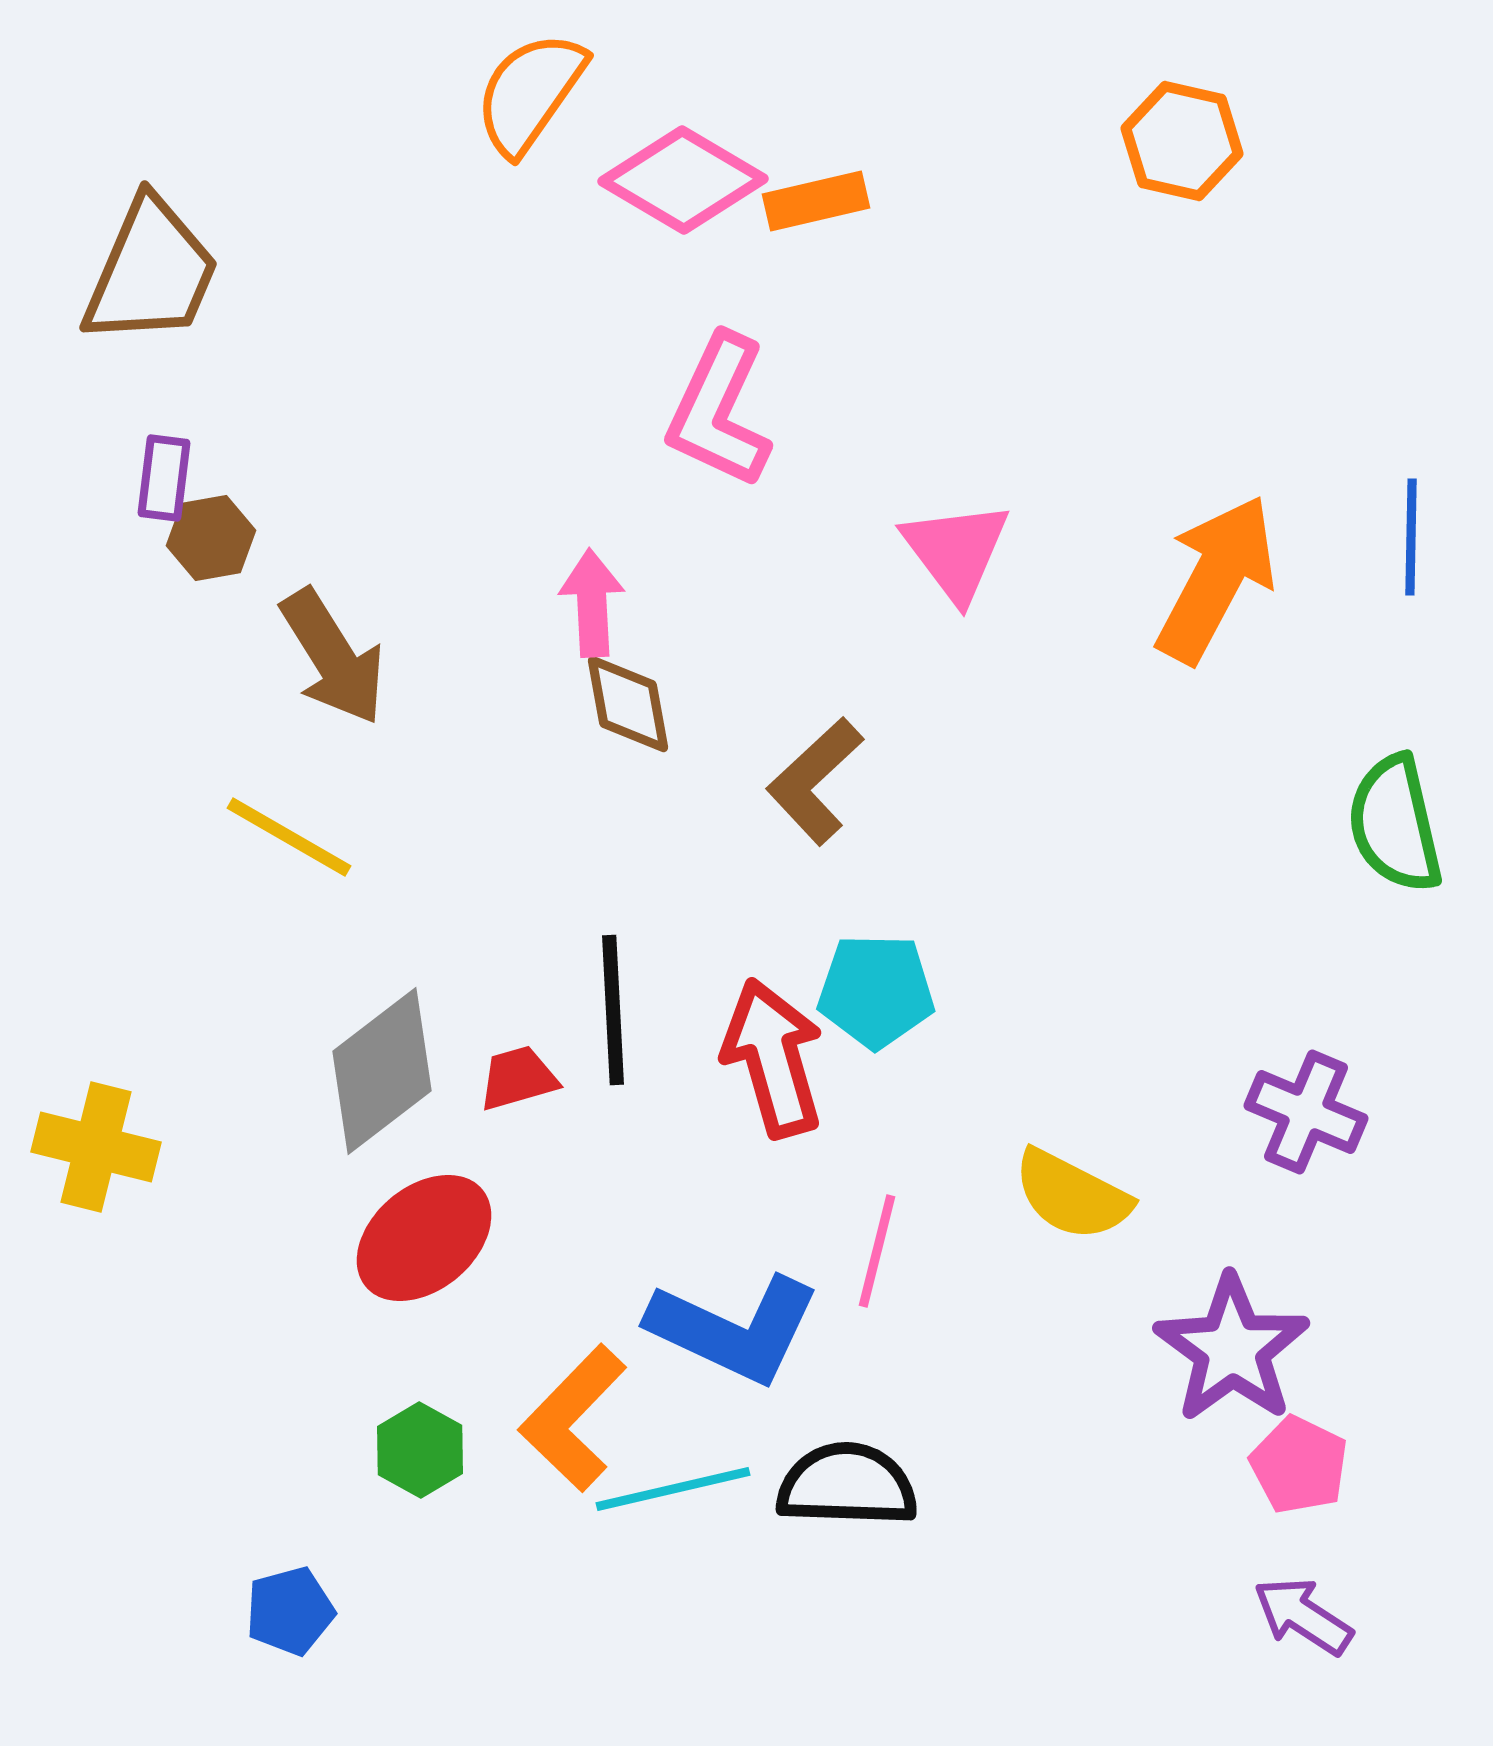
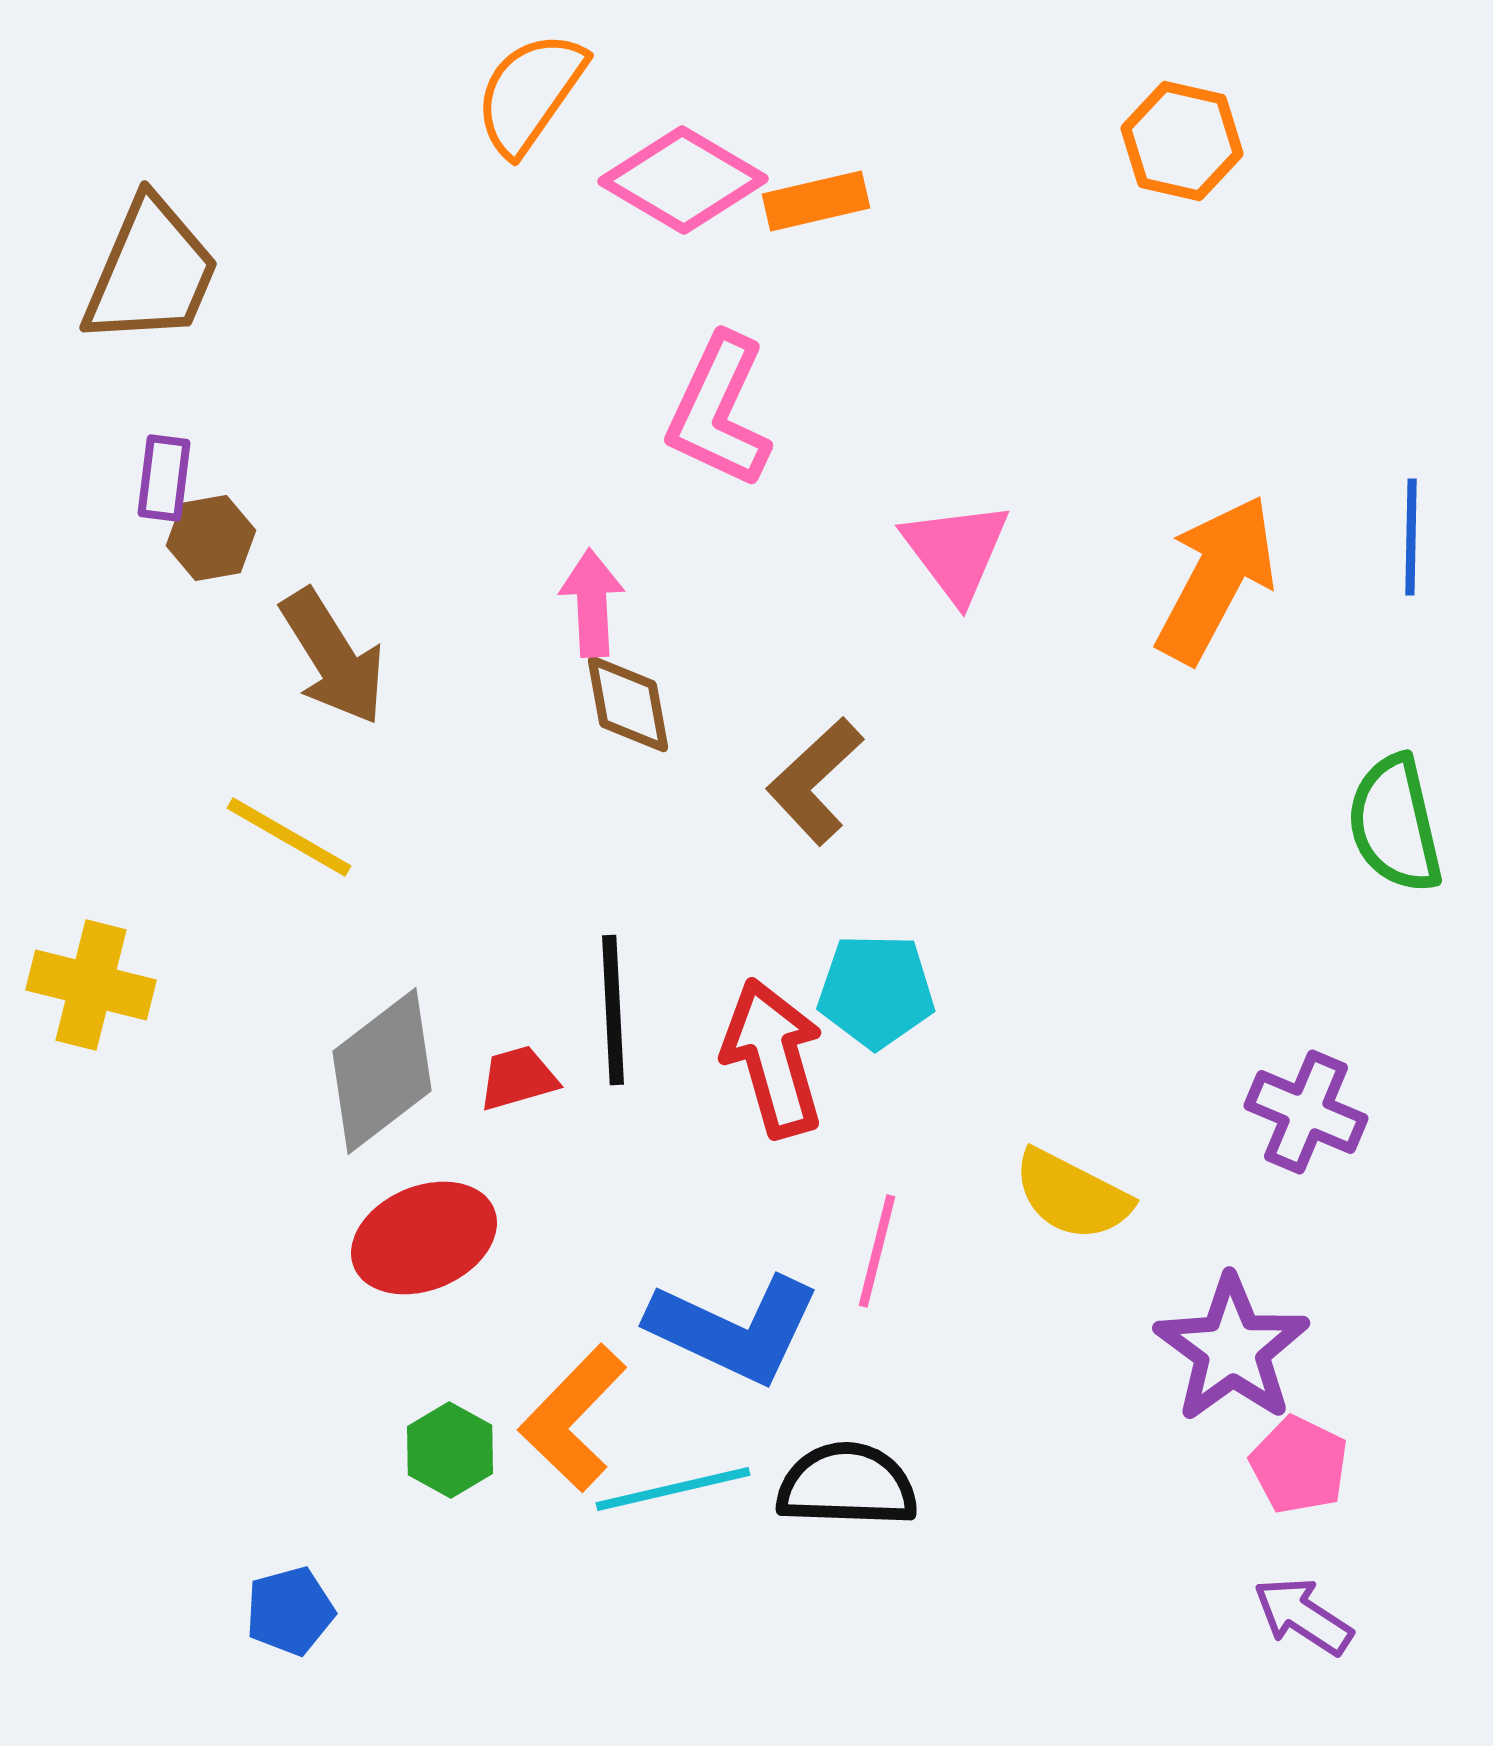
yellow cross: moved 5 px left, 162 px up
red ellipse: rotated 17 degrees clockwise
green hexagon: moved 30 px right
